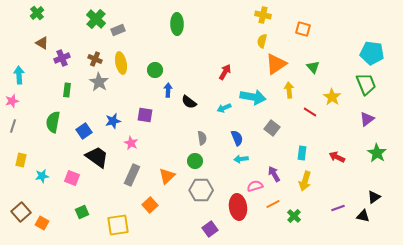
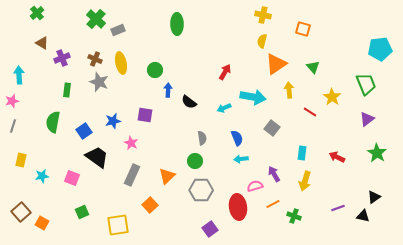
cyan pentagon at (372, 53): moved 8 px right, 4 px up; rotated 15 degrees counterclockwise
gray star at (99, 82): rotated 12 degrees counterclockwise
green cross at (294, 216): rotated 24 degrees counterclockwise
